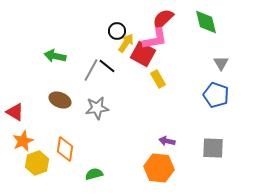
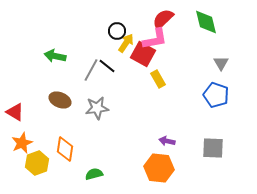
orange star: moved 1 px left, 2 px down
